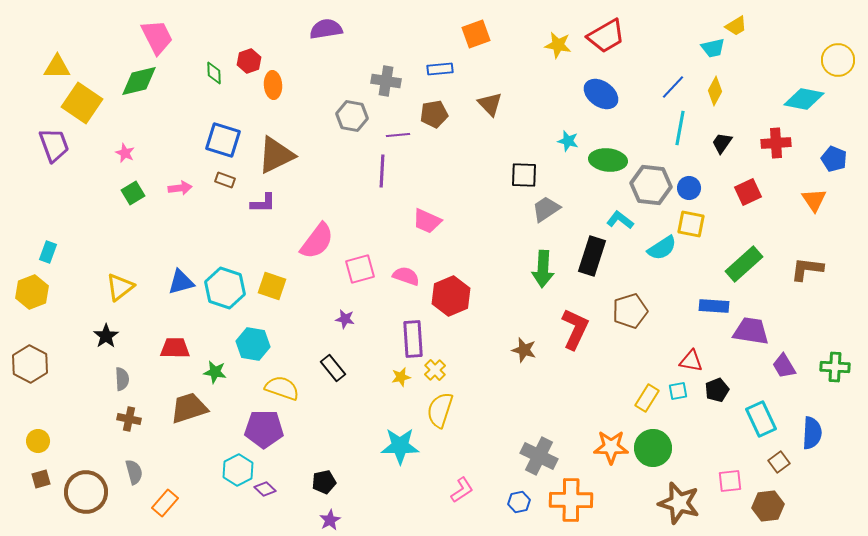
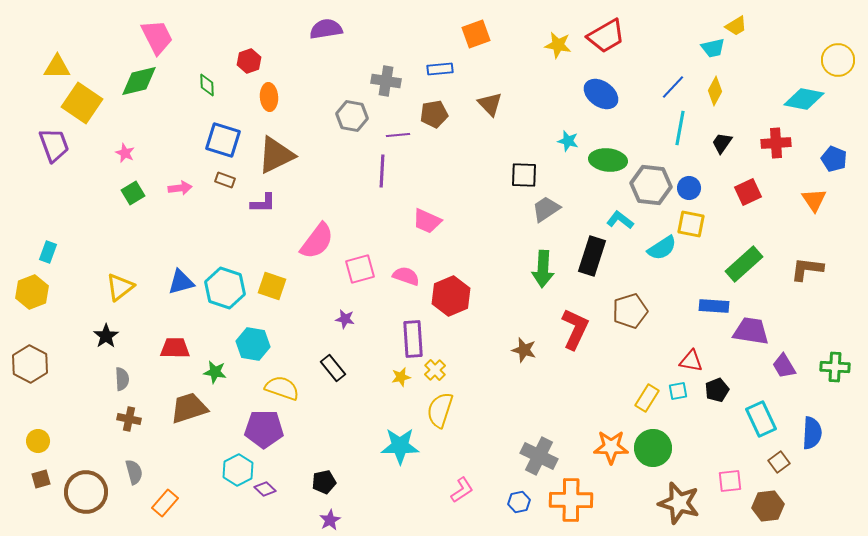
green diamond at (214, 73): moved 7 px left, 12 px down
orange ellipse at (273, 85): moved 4 px left, 12 px down
